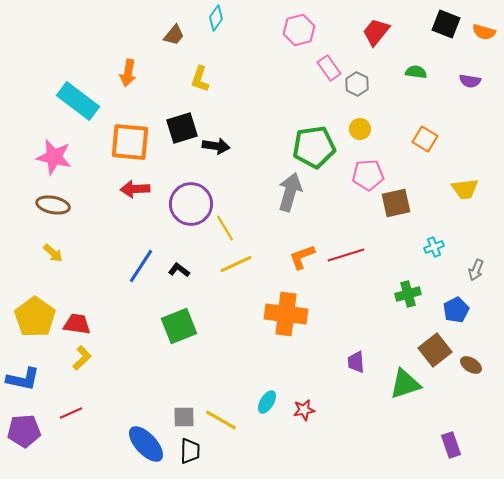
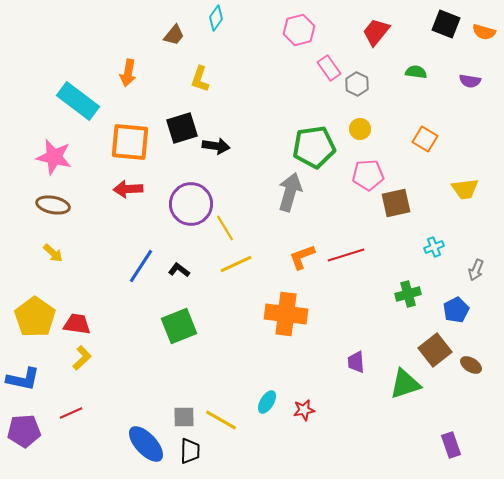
red arrow at (135, 189): moved 7 px left
